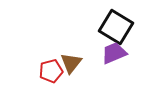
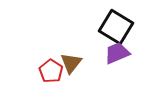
purple trapezoid: moved 3 px right
red pentagon: rotated 25 degrees counterclockwise
